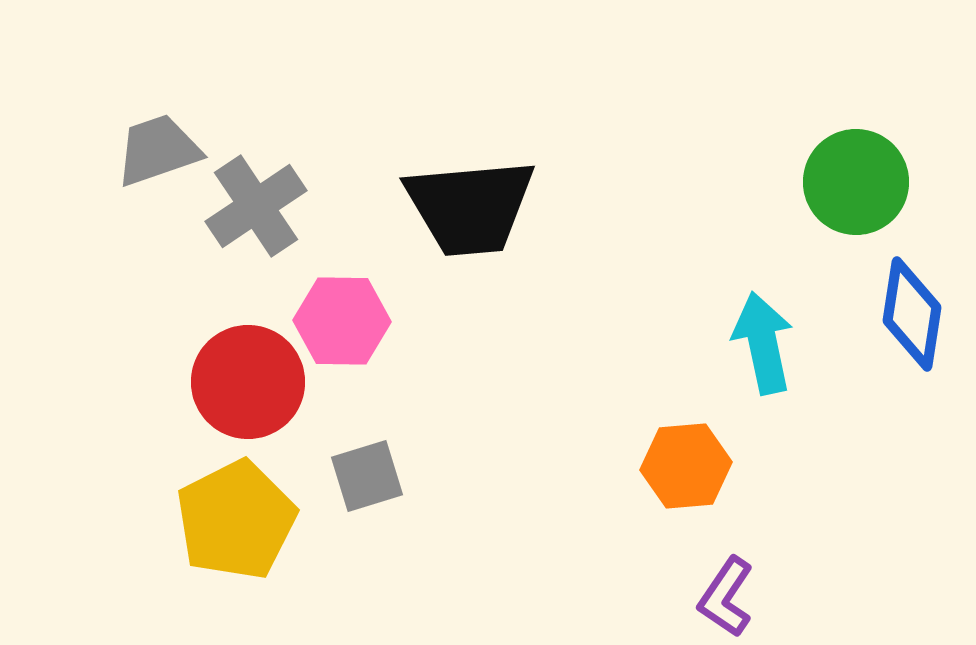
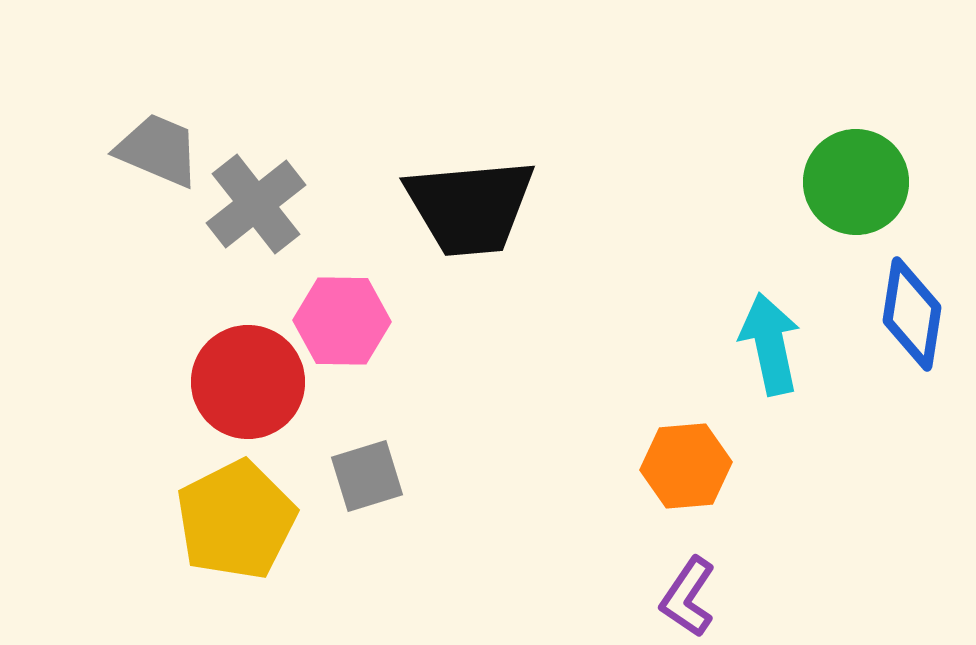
gray trapezoid: rotated 42 degrees clockwise
gray cross: moved 2 px up; rotated 4 degrees counterclockwise
cyan arrow: moved 7 px right, 1 px down
purple L-shape: moved 38 px left
